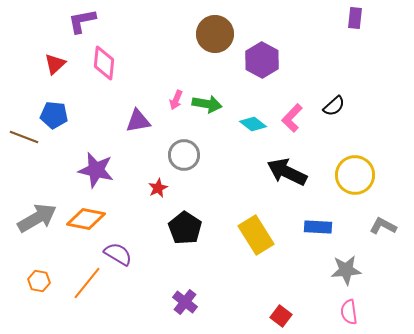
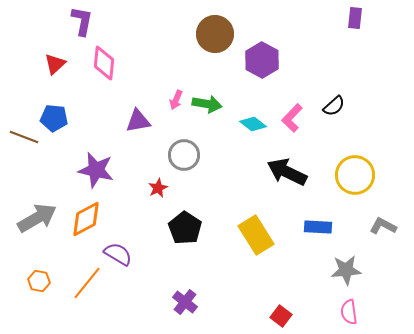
purple L-shape: rotated 112 degrees clockwise
blue pentagon: moved 3 px down
orange diamond: rotated 39 degrees counterclockwise
